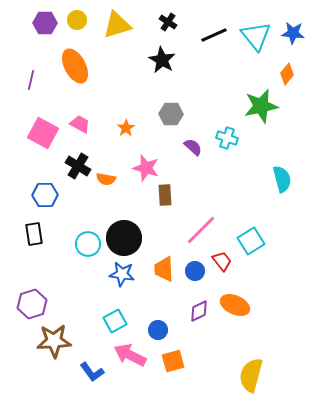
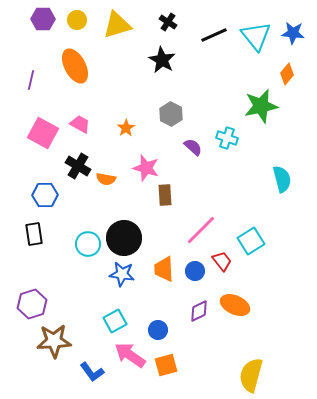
purple hexagon at (45, 23): moved 2 px left, 4 px up
gray hexagon at (171, 114): rotated 25 degrees clockwise
pink arrow at (130, 355): rotated 8 degrees clockwise
orange square at (173, 361): moved 7 px left, 4 px down
